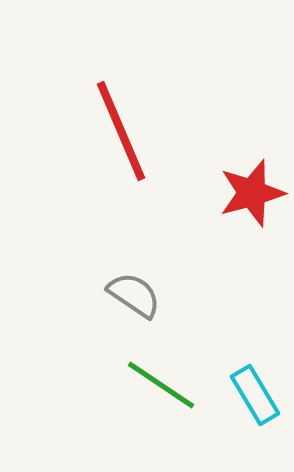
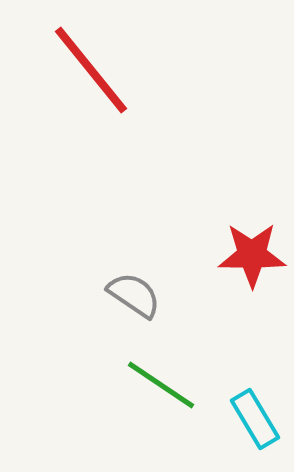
red line: moved 30 px left, 61 px up; rotated 16 degrees counterclockwise
red star: moved 62 px down; rotated 16 degrees clockwise
cyan rectangle: moved 24 px down
